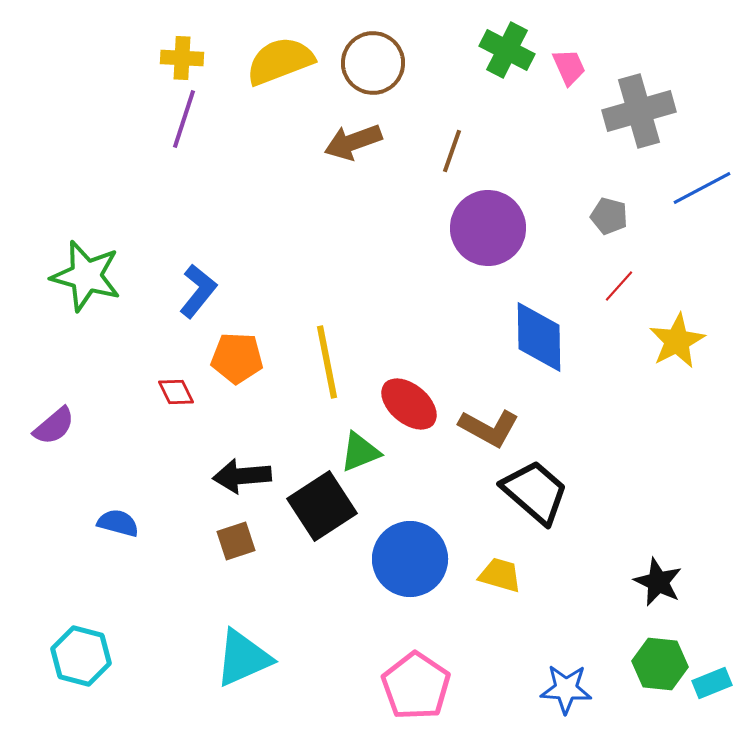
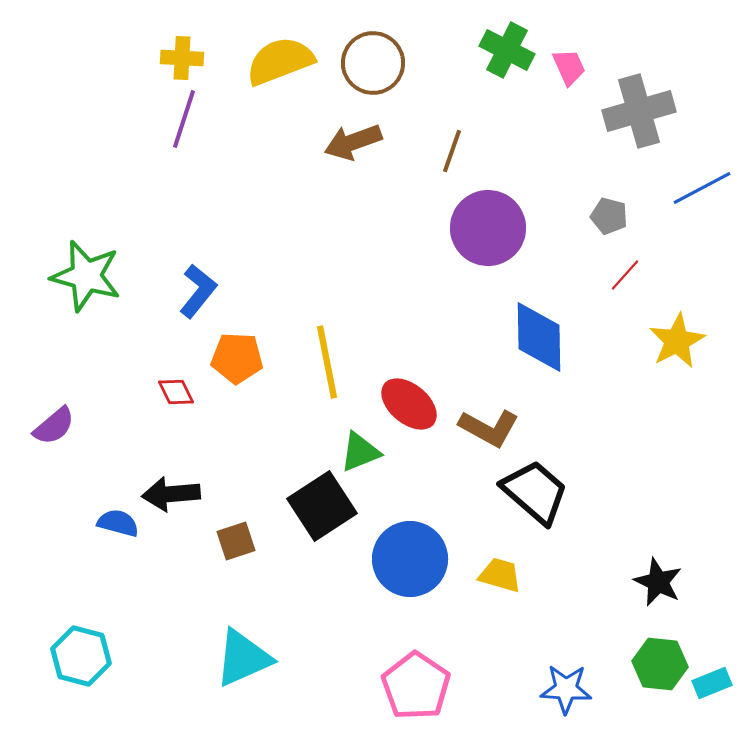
red line: moved 6 px right, 11 px up
black arrow: moved 71 px left, 18 px down
